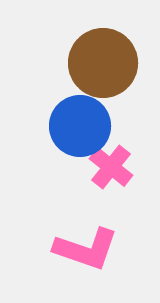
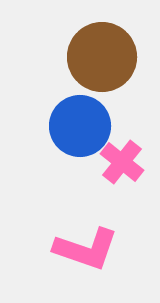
brown circle: moved 1 px left, 6 px up
pink cross: moved 11 px right, 5 px up
